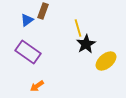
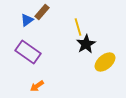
brown rectangle: moved 1 px left, 1 px down; rotated 21 degrees clockwise
yellow line: moved 1 px up
yellow ellipse: moved 1 px left, 1 px down
